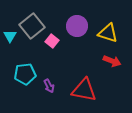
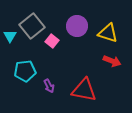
cyan pentagon: moved 3 px up
